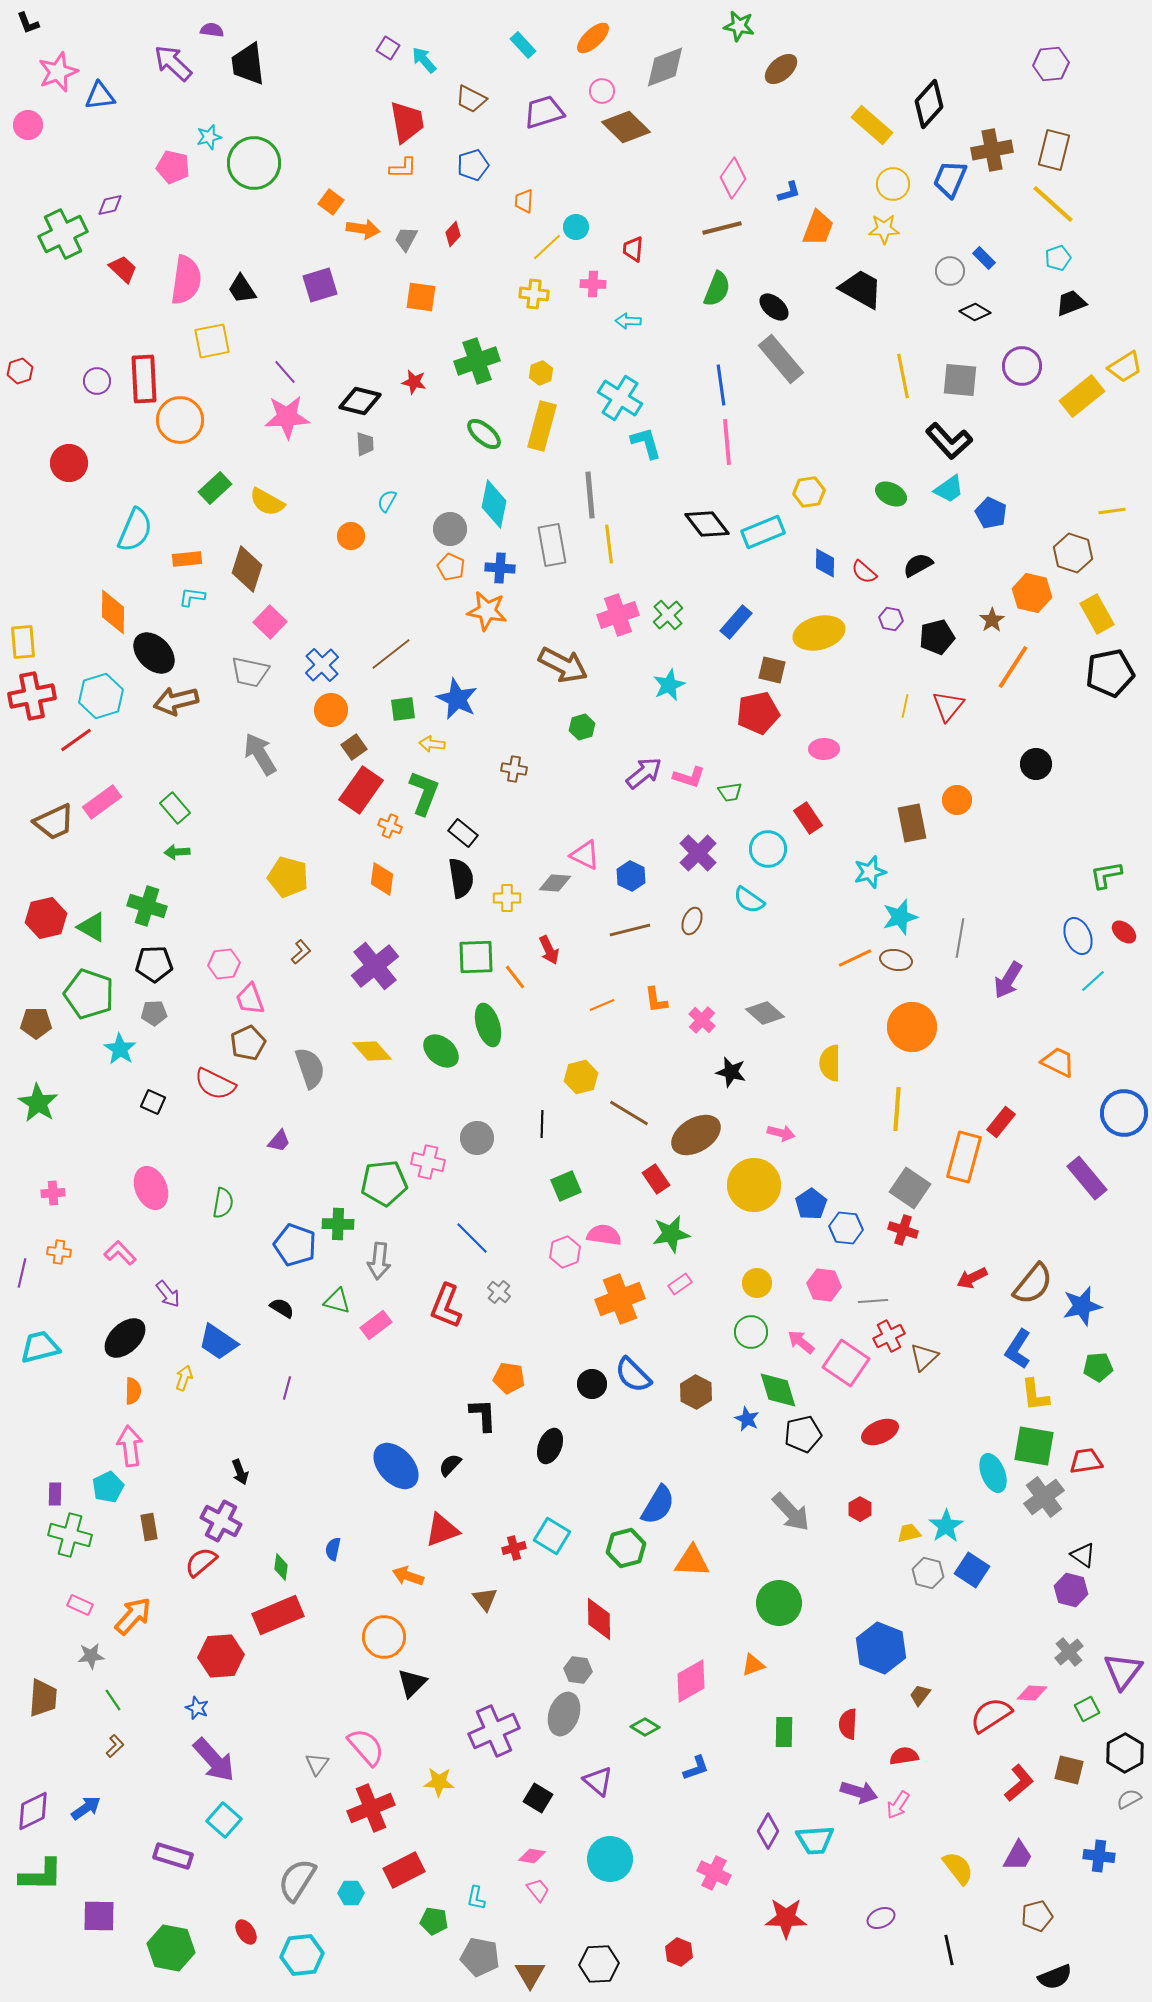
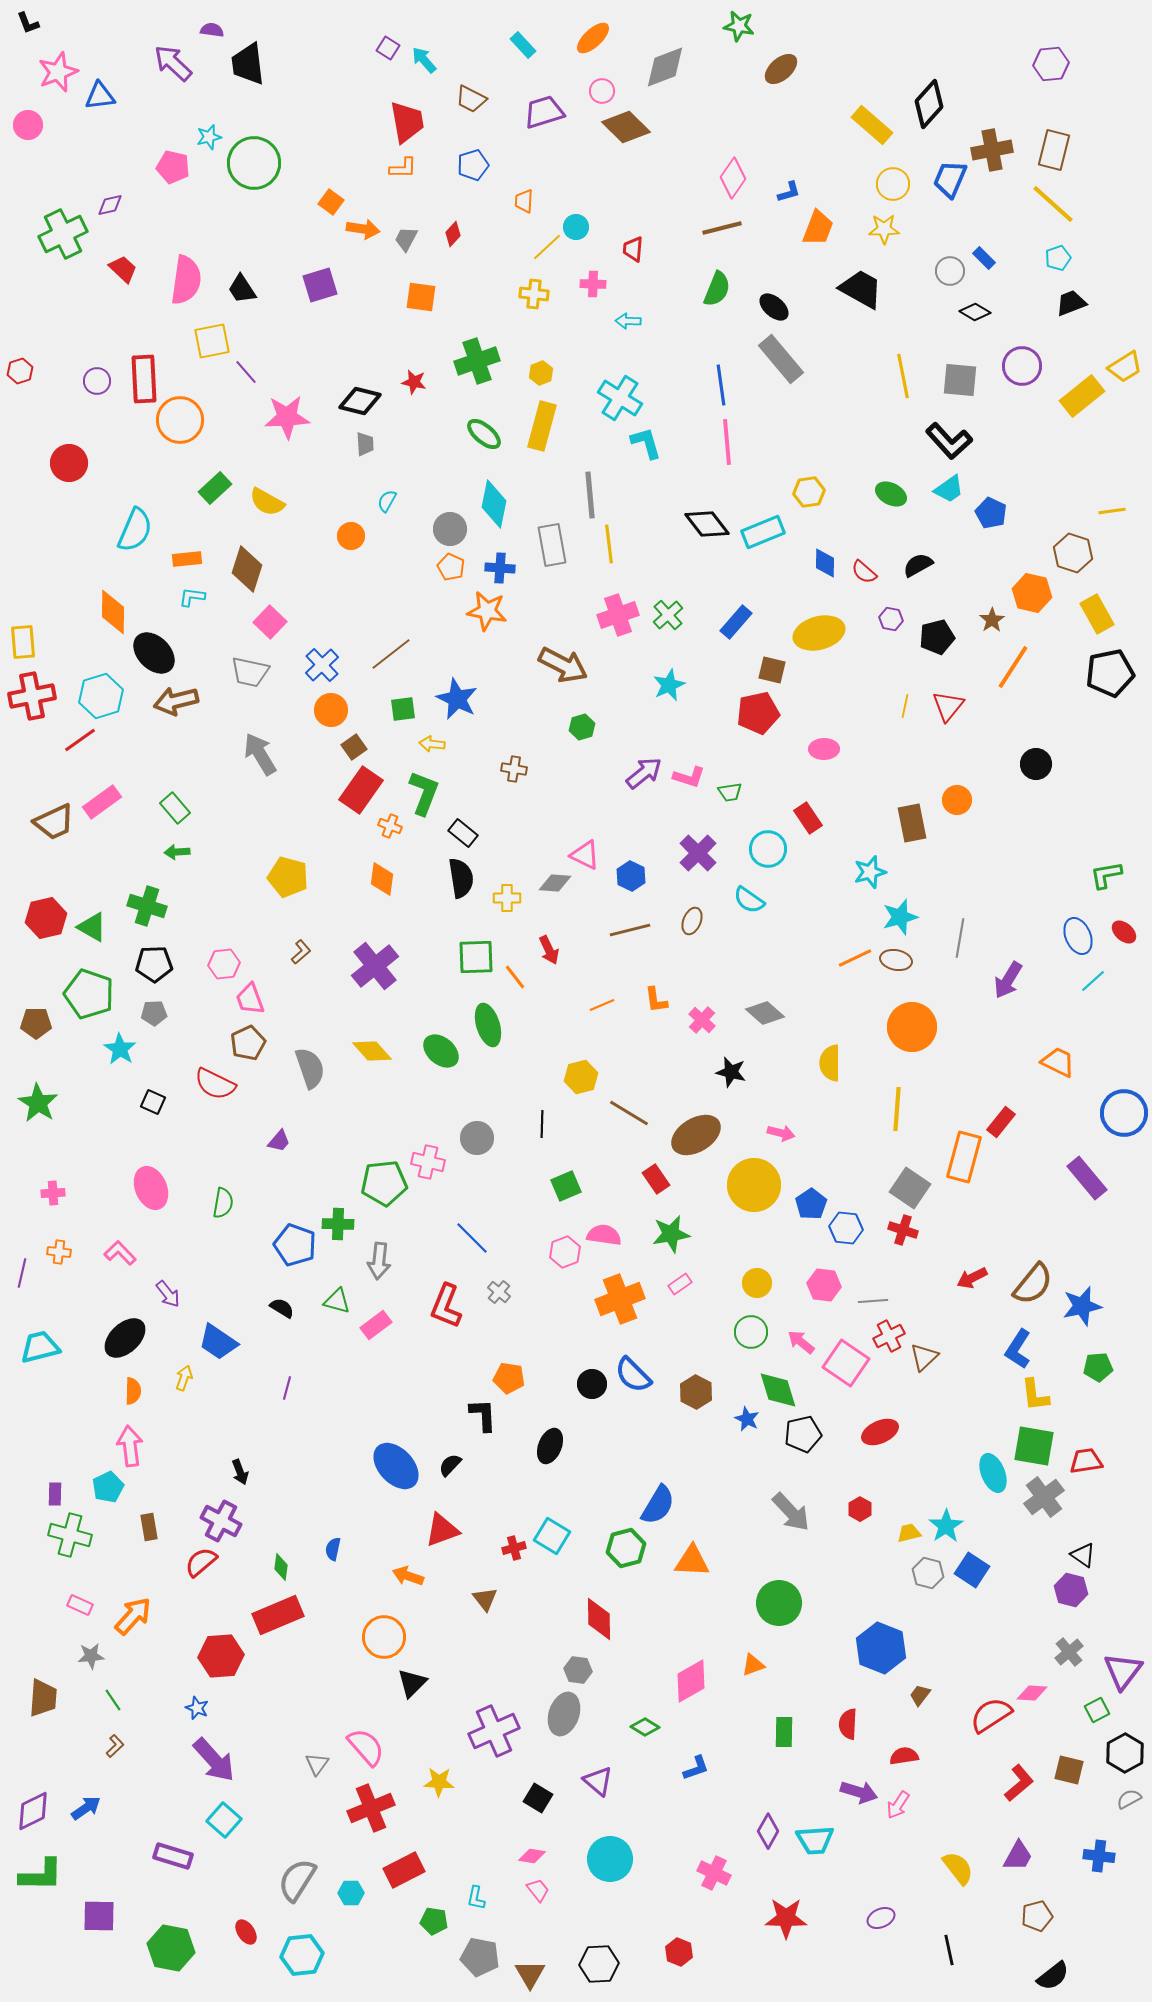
purple line at (285, 372): moved 39 px left
red line at (76, 740): moved 4 px right
green square at (1087, 1709): moved 10 px right, 1 px down
black semicircle at (1055, 1977): moved 2 px left, 1 px up; rotated 16 degrees counterclockwise
